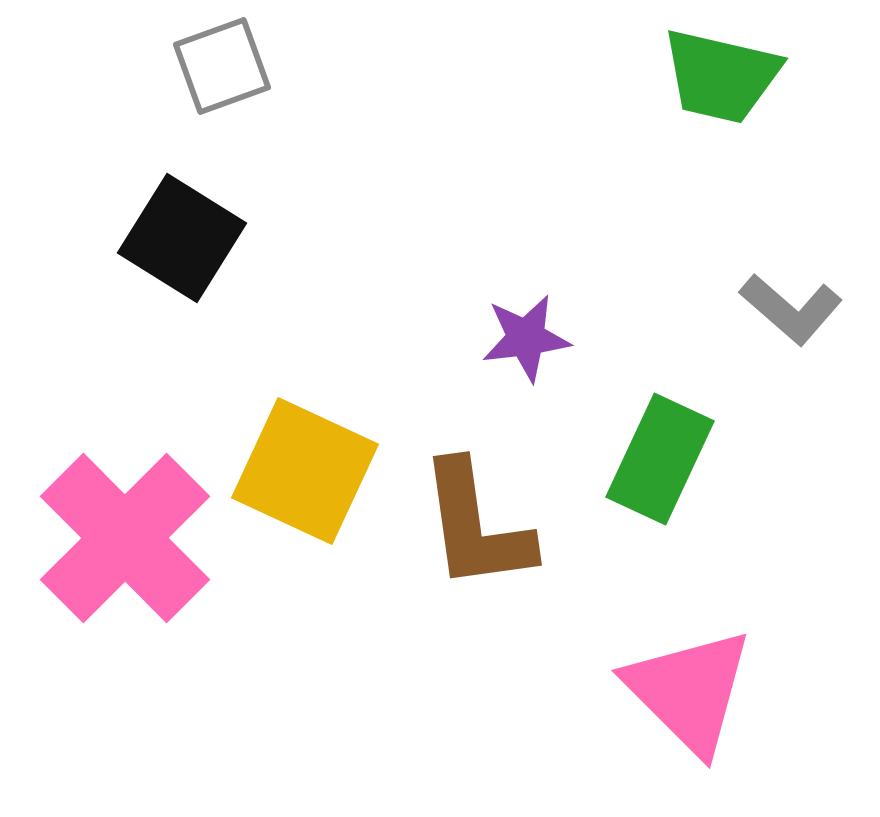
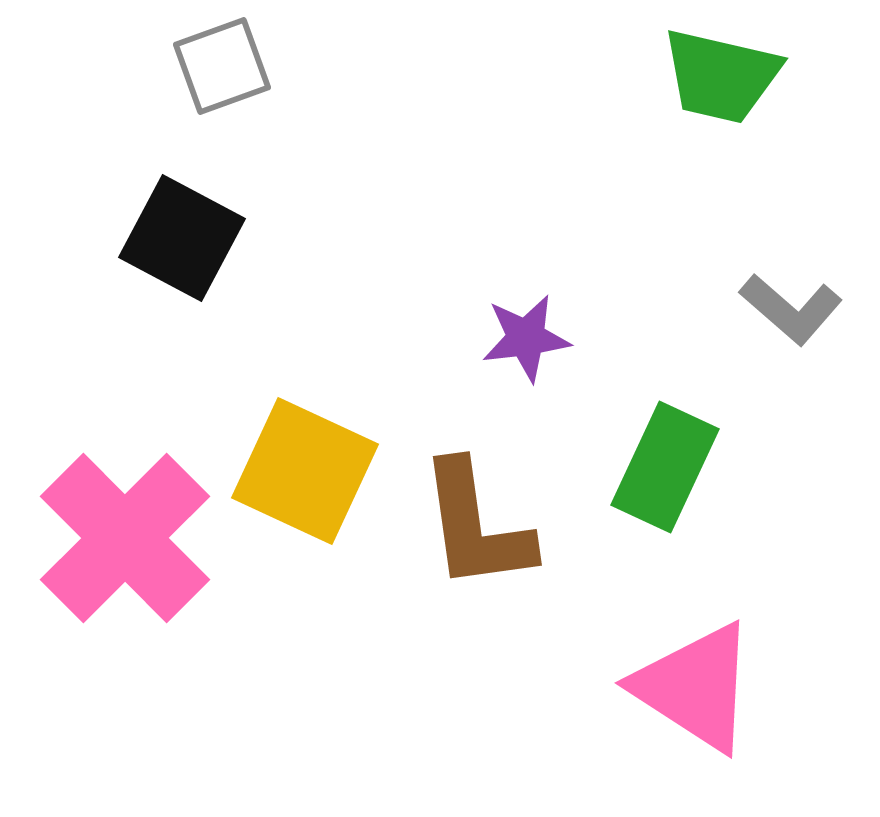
black square: rotated 4 degrees counterclockwise
green rectangle: moved 5 px right, 8 px down
pink triangle: moved 6 px right, 4 px up; rotated 12 degrees counterclockwise
